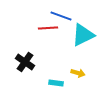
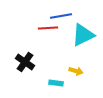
blue line: rotated 30 degrees counterclockwise
yellow arrow: moved 2 px left, 2 px up
